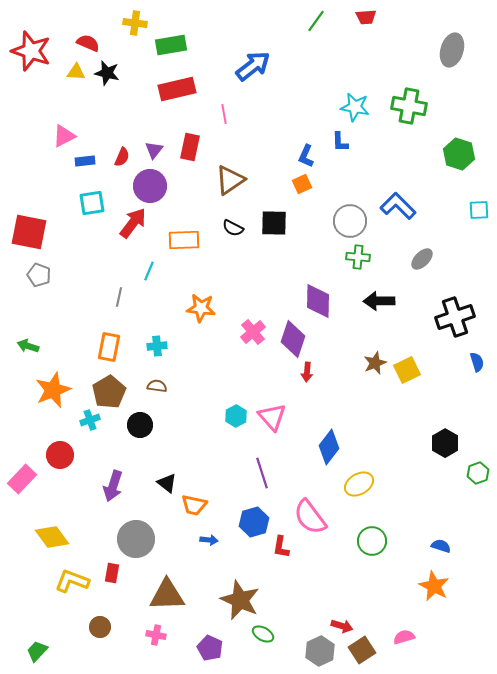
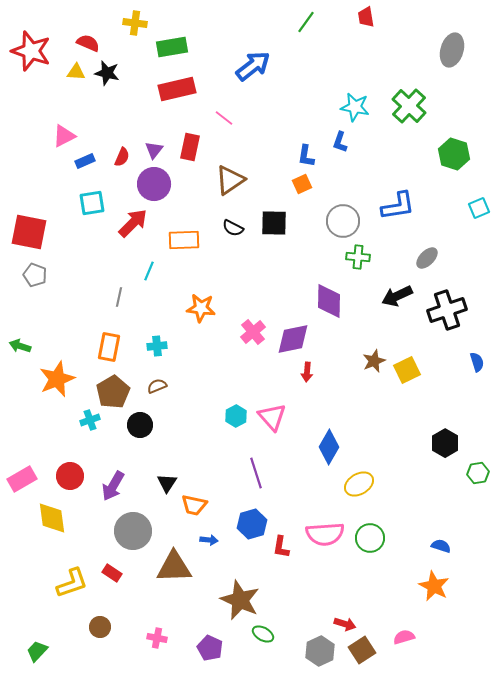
red trapezoid at (366, 17): rotated 85 degrees clockwise
green line at (316, 21): moved 10 px left, 1 px down
green rectangle at (171, 45): moved 1 px right, 2 px down
green cross at (409, 106): rotated 32 degrees clockwise
pink line at (224, 114): moved 4 px down; rotated 42 degrees counterclockwise
blue L-shape at (340, 142): rotated 20 degrees clockwise
green hexagon at (459, 154): moved 5 px left
blue L-shape at (306, 156): rotated 15 degrees counterclockwise
blue rectangle at (85, 161): rotated 18 degrees counterclockwise
purple circle at (150, 186): moved 4 px right, 2 px up
blue L-shape at (398, 206): rotated 126 degrees clockwise
cyan square at (479, 210): moved 2 px up; rotated 20 degrees counterclockwise
gray circle at (350, 221): moved 7 px left
red arrow at (133, 223): rotated 8 degrees clockwise
gray ellipse at (422, 259): moved 5 px right, 1 px up
gray pentagon at (39, 275): moved 4 px left
purple diamond at (318, 301): moved 11 px right
black arrow at (379, 301): moved 18 px right, 5 px up; rotated 24 degrees counterclockwise
black cross at (455, 317): moved 8 px left, 7 px up
purple diamond at (293, 339): rotated 60 degrees clockwise
green arrow at (28, 346): moved 8 px left
brown star at (375, 363): moved 1 px left, 2 px up
brown semicircle at (157, 386): rotated 30 degrees counterclockwise
orange star at (53, 390): moved 4 px right, 11 px up
brown pentagon at (109, 392): moved 4 px right
blue diamond at (329, 447): rotated 8 degrees counterclockwise
red circle at (60, 455): moved 10 px right, 21 px down
purple line at (262, 473): moved 6 px left
green hexagon at (478, 473): rotated 10 degrees clockwise
pink rectangle at (22, 479): rotated 16 degrees clockwise
black triangle at (167, 483): rotated 25 degrees clockwise
purple arrow at (113, 486): rotated 12 degrees clockwise
pink semicircle at (310, 517): moved 15 px right, 17 px down; rotated 57 degrees counterclockwise
blue hexagon at (254, 522): moved 2 px left, 2 px down
yellow diamond at (52, 537): moved 19 px up; rotated 28 degrees clockwise
gray circle at (136, 539): moved 3 px left, 8 px up
green circle at (372, 541): moved 2 px left, 3 px up
red rectangle at (112, 573): rotated 66 degrees counterclockwise
yellow L-shape at (72, 581): moved 2 px down; rotated 140 degrees clockwise
brown triangle at (167, 595): moved 7 px right, 28 px up
red arrow at (342, 626): moved 3 px right, 2 px up
pink cross at (156, 635): moved 1 px right, 3 px down
